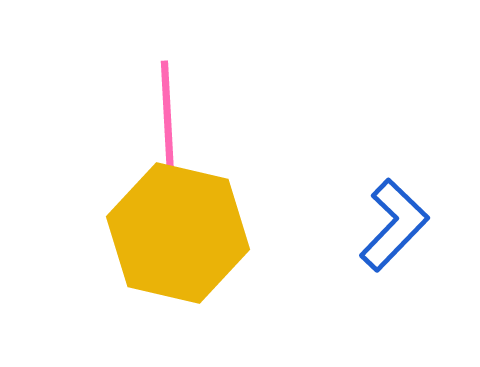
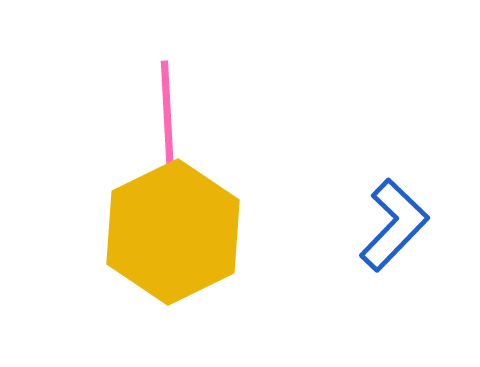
yellow hexagon: moved 5 px left, 1 px up; rotated 21 degrees clockwise
